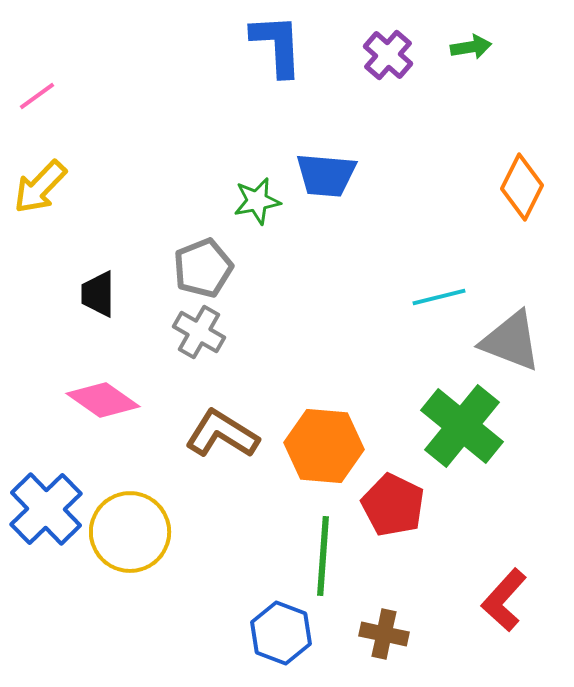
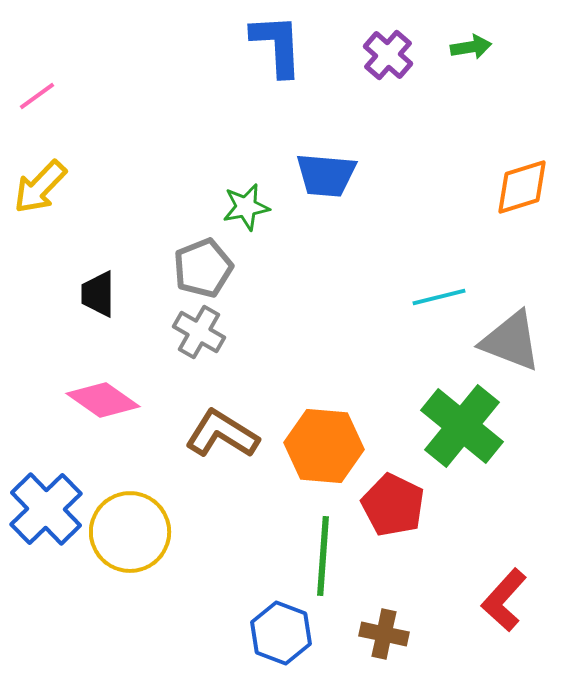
orange diamond: rotated 46 degrees clockwise
green star: moved 11 px left, 6 px down
